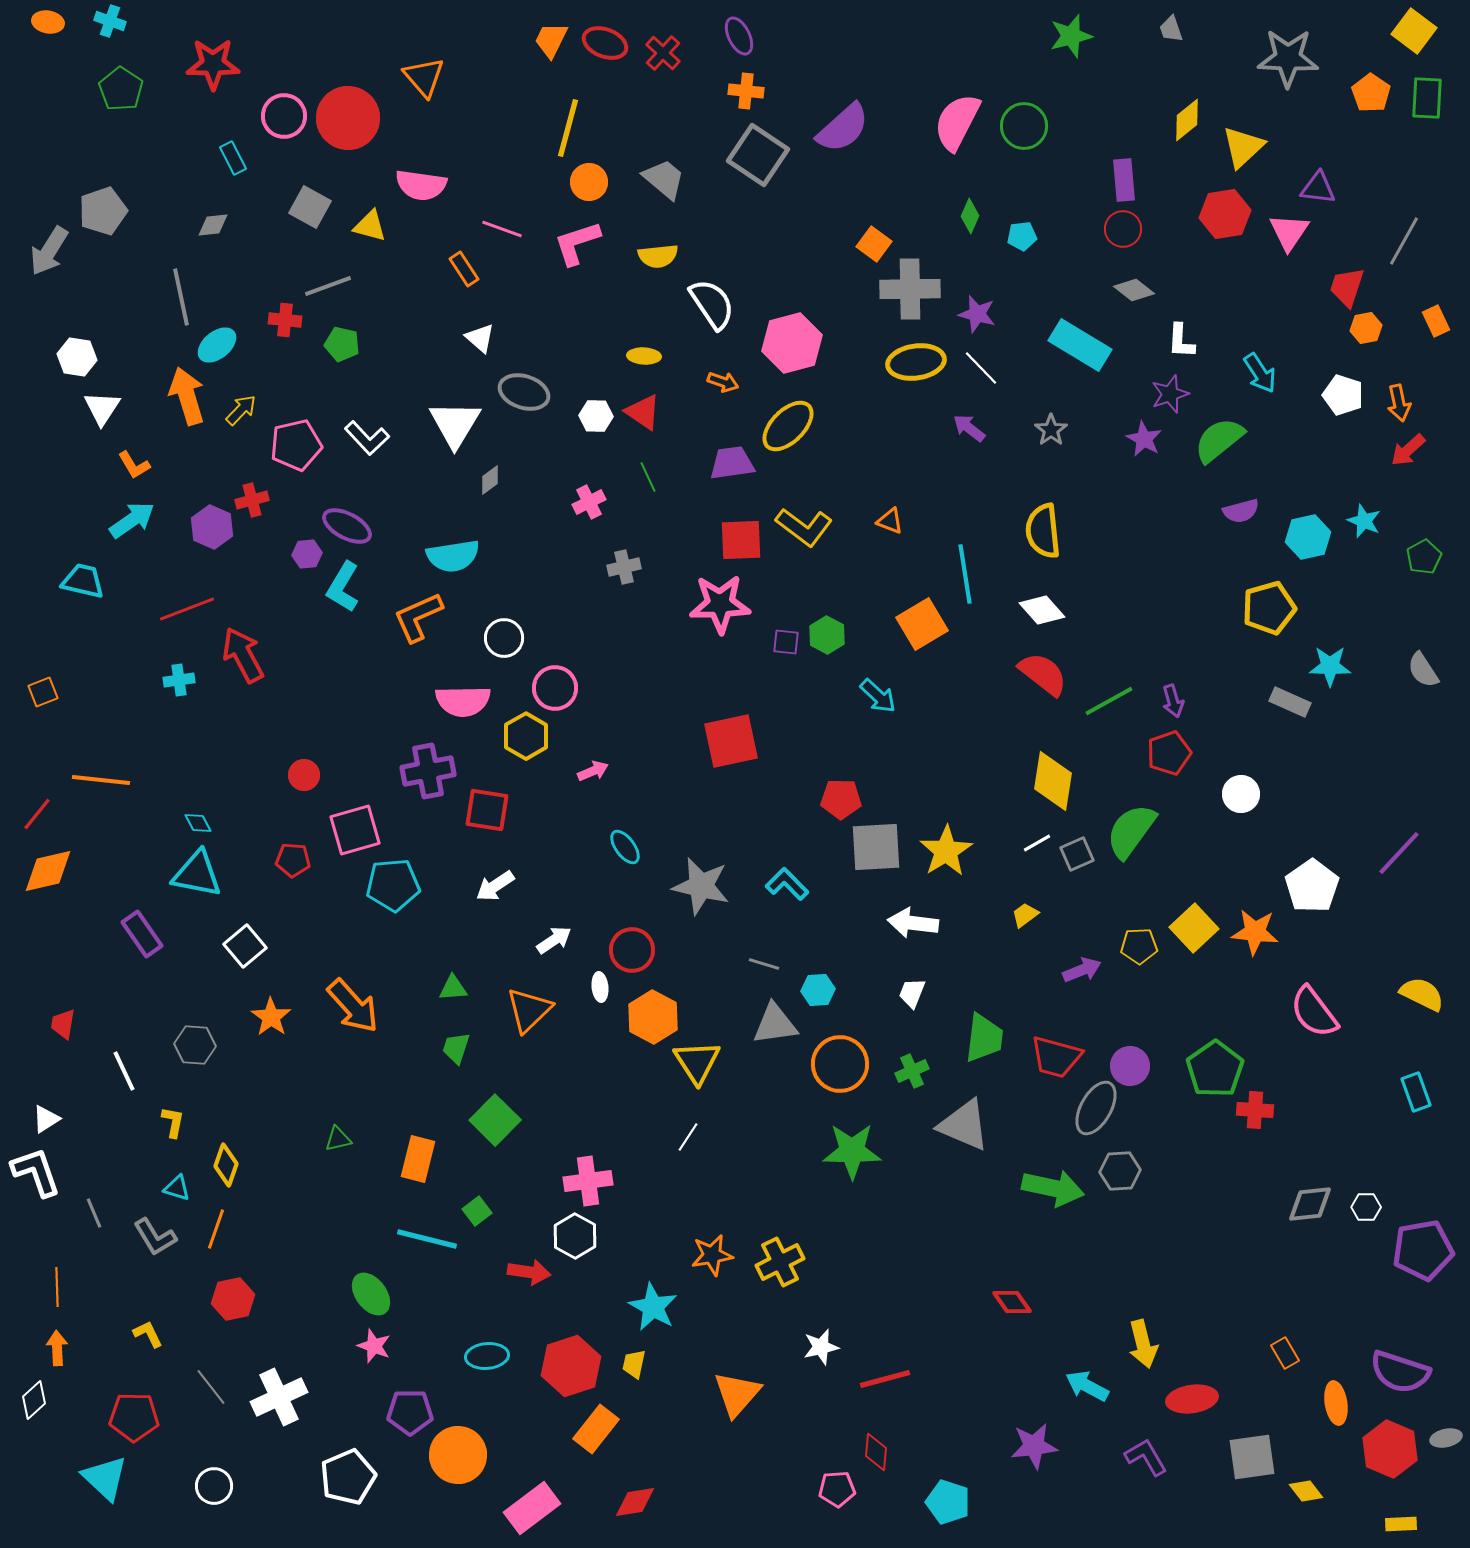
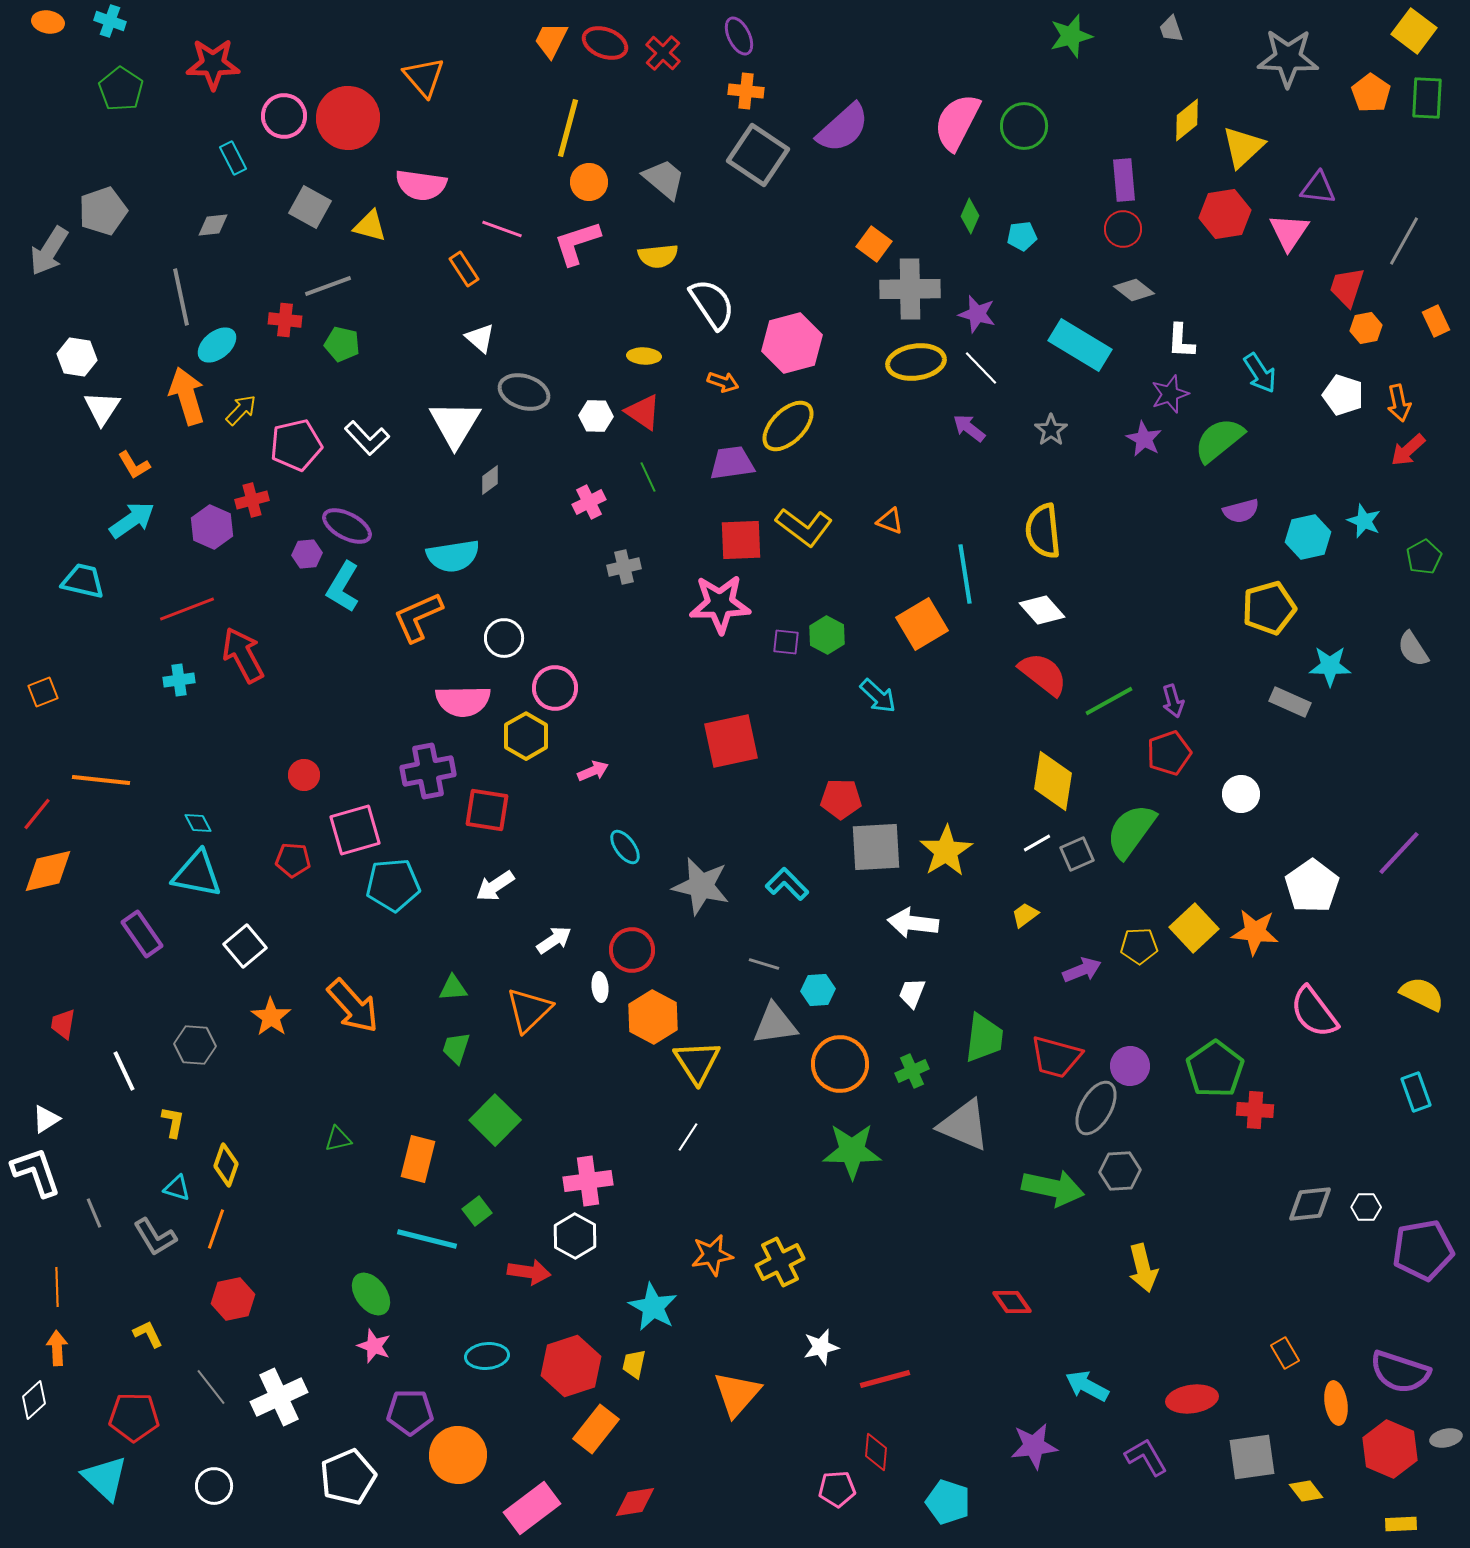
gray semicircle at (1423, 670): moved 10 px left, 21 px up
yellow arrow at (1143, 1344): moved 76 px up
